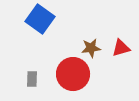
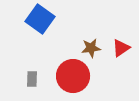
red triangle: rotated 18 degrees counterclockwise
red circle: moved 2 px down
